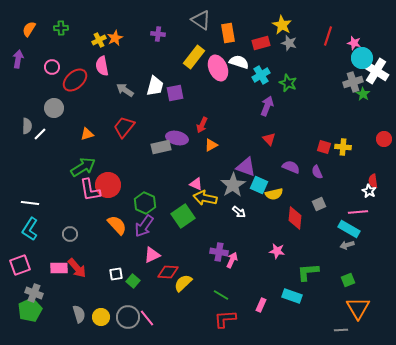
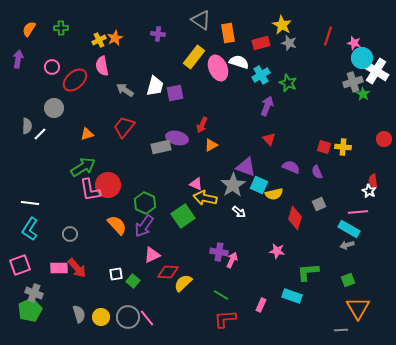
red diamond at (295, 218): rotated 10 degrees clockwise
